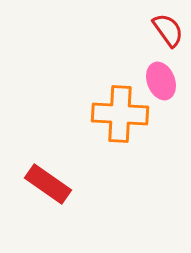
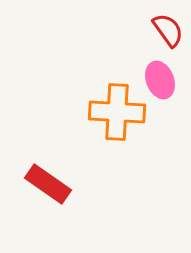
pink ellipse: moved 1 px left, 1 px up
orange cross: moved 3 px left, 2 px up
